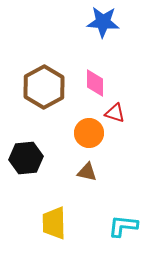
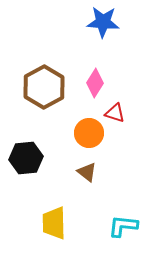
pink diamond: rotated 32 degrees clockwise
brown triangle: rotated 25 degrees clockwise
